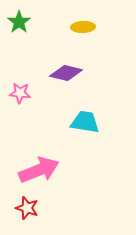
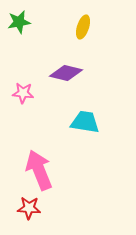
green star: rotated 25 degrees clockwise
yellow ellipse: rotated 70 degrees counterclockwise
pink star: moved 3 px right
pink arrow: rotated 90 degrees counterclockwise
red star: moved 2 px right; rotated 15 degrees counterclockwise
